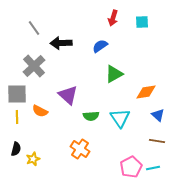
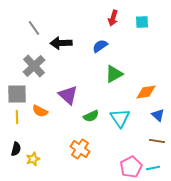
green semicircle: rotated 21 degrees counterclockwise
